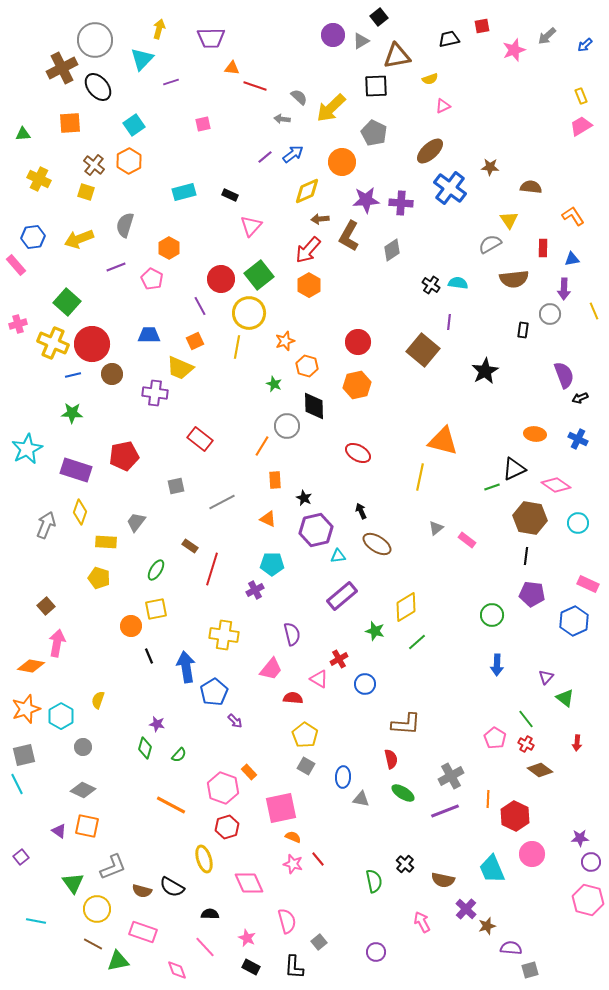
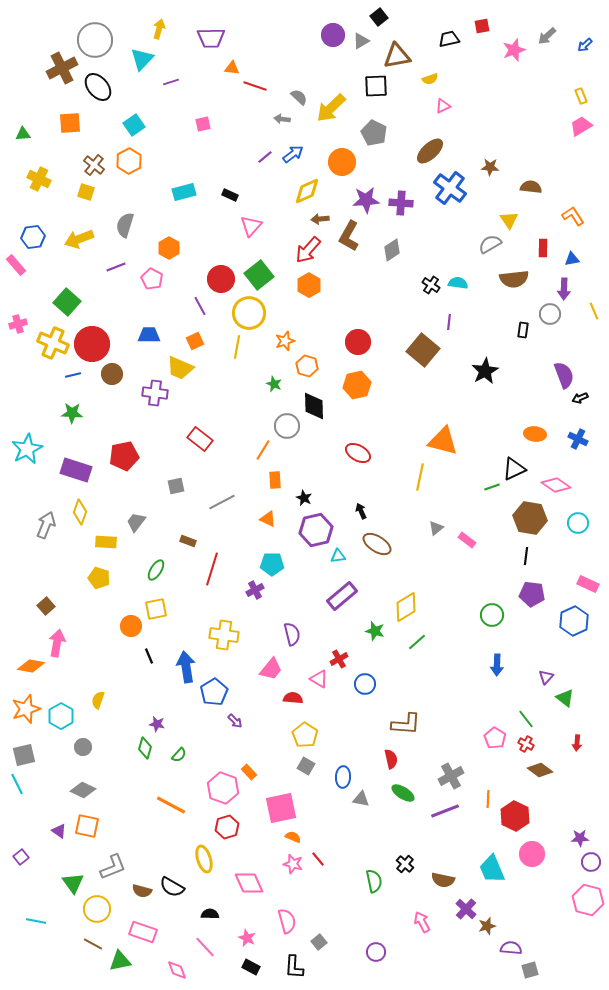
orange line at (262, 446): moved 1 px right, 4 px down
brown rectangle at (190, 546): moved 2 px left, 5 px up; rotated 14 degrees counterclockwise
green triangle at (118, 961): moved 2 px right
